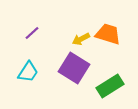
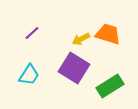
cyan trapezoid: moved 1 px right, 3 px down
